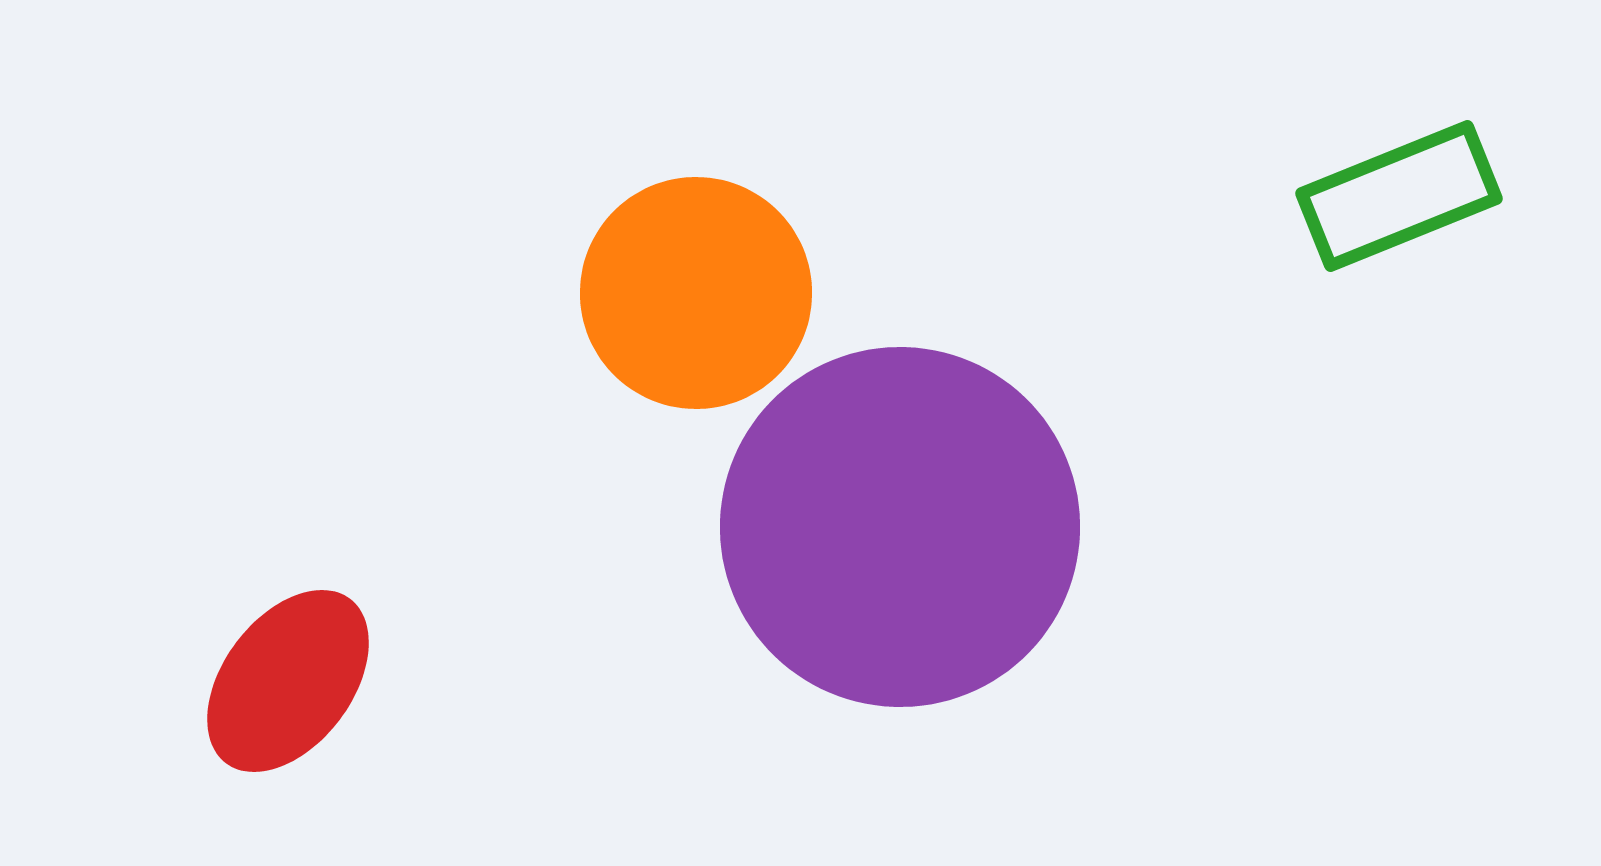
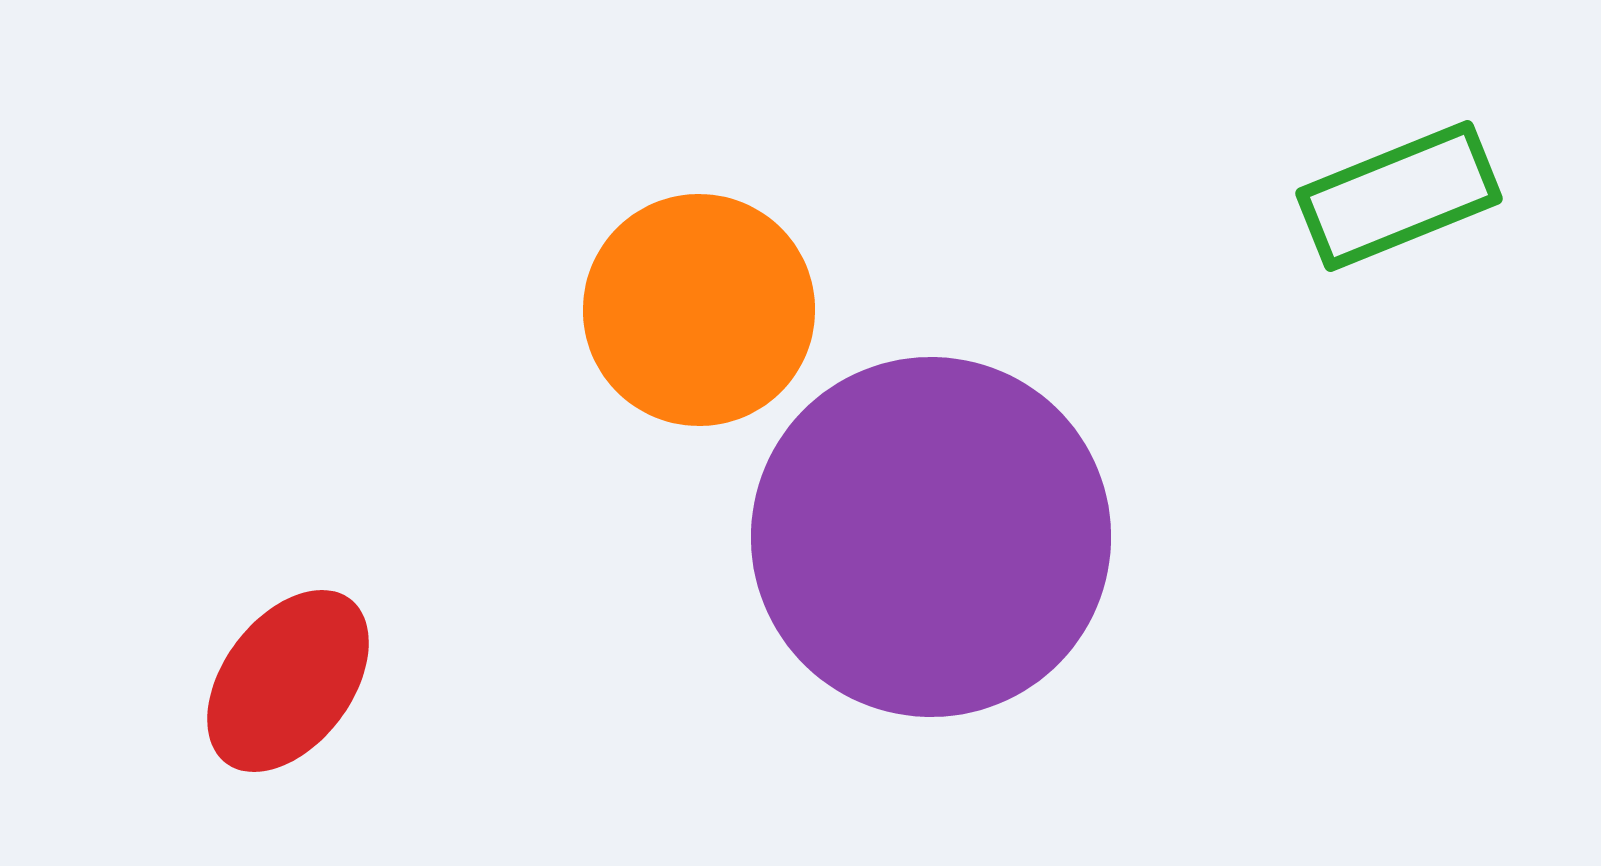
orange circle: moved 3 px right, 17 px down
purple circle: moved 31 px right, 10 px down
